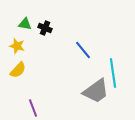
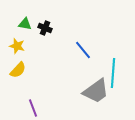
cyan line: rotated 12 degrees clockwise
